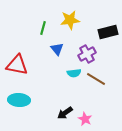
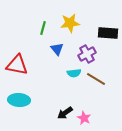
yellow star: moved 3 px down
black rectangle: moved 1 px down; rotated 18 degrees clockwise
pink star: moved 1 px left, 1 px up
